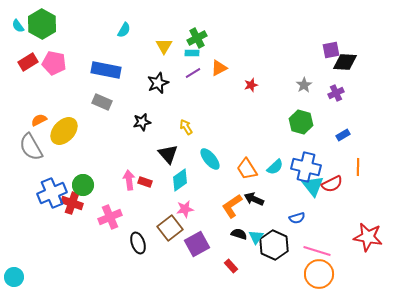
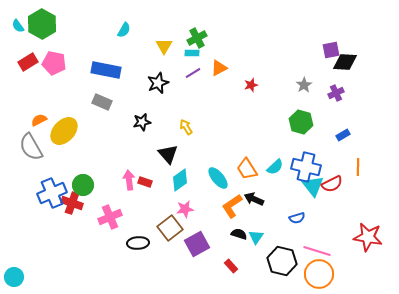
cyan ellipse at (210, 159): moved 8 px right, 19 px down
black ellipse at (138, 243): rotated 75 degrees counterclockwise
black hexagon at (274, 245): moved 8 px right, 16 px down; rotated 12 degrees counterclockwise
